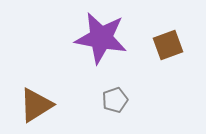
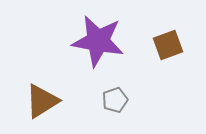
purple star: moved 3 px left, 3 px down
brown triangle: moved 6 px right, 4 px up
